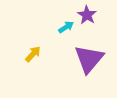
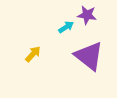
purple star: rotated 24 degrees counterclockwise
purple triangle: moved 3 px up; rotated 32 degrees counterclockwise
